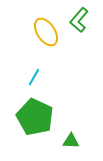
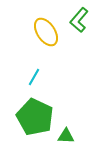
green triangle: moved 5 px left, 5 px up
